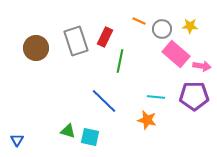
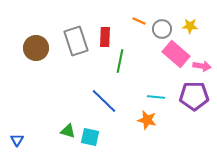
red rectangle: rotated 24 degrees counterclockwise
